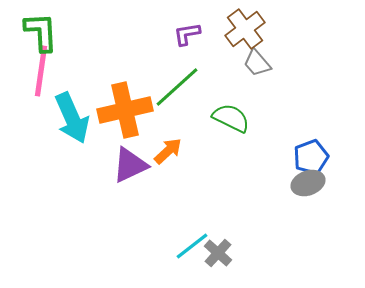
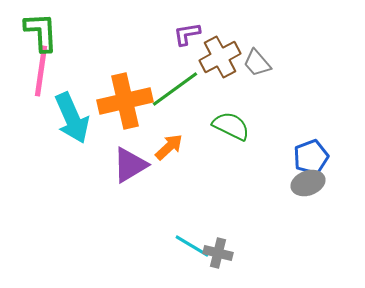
brown cross: moved 25 px left, 28 px down; rotated 9 degrees clockwise
green line: moved 2 px left, 2 px down; rotated 6 degrees clockwise
orange cross: moved 9 px up
green semicircle: moved 8 px down
orange arrow: moved 1 px right, 4 px up
purple triangle: rotated 6 degrees counterclockwise
cyan line: rotated 69 degrees clockwise
gray cross: rotated 28 degrees counterclockwise
